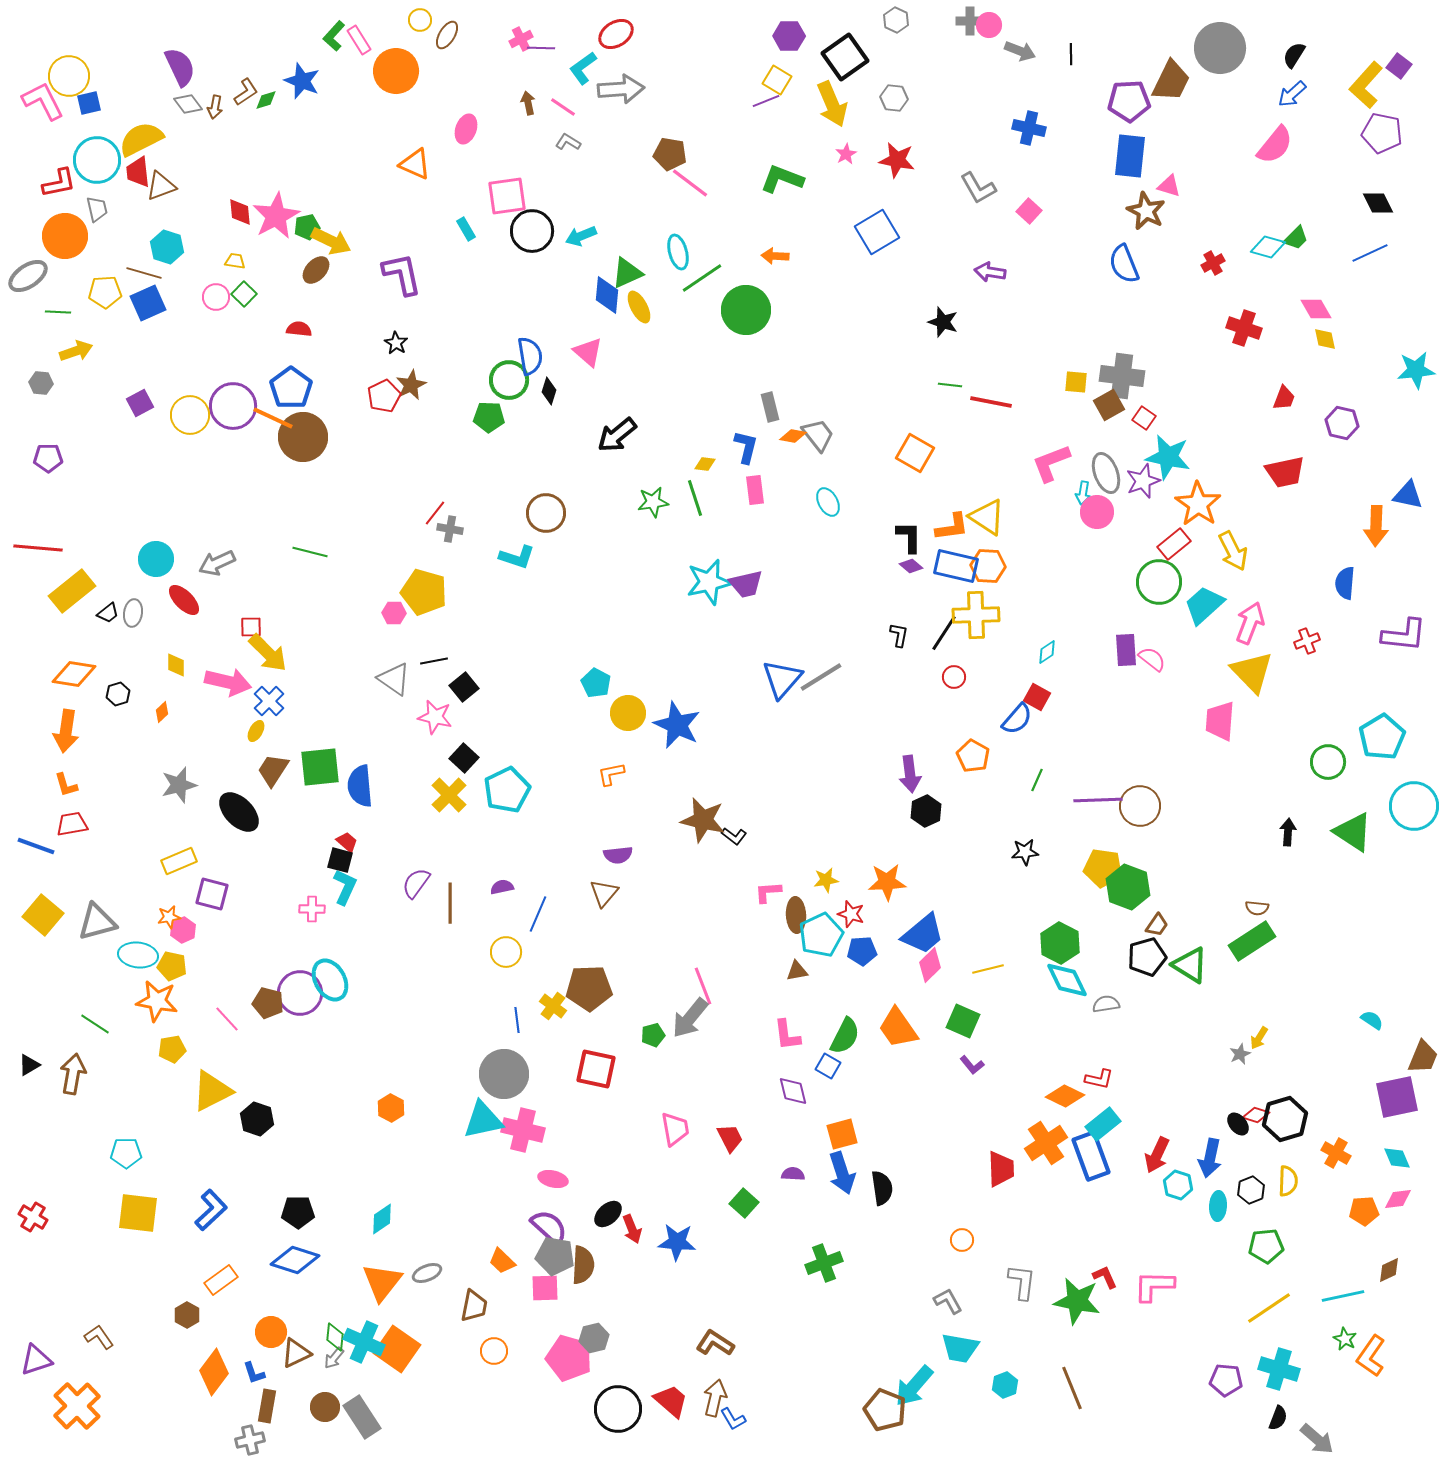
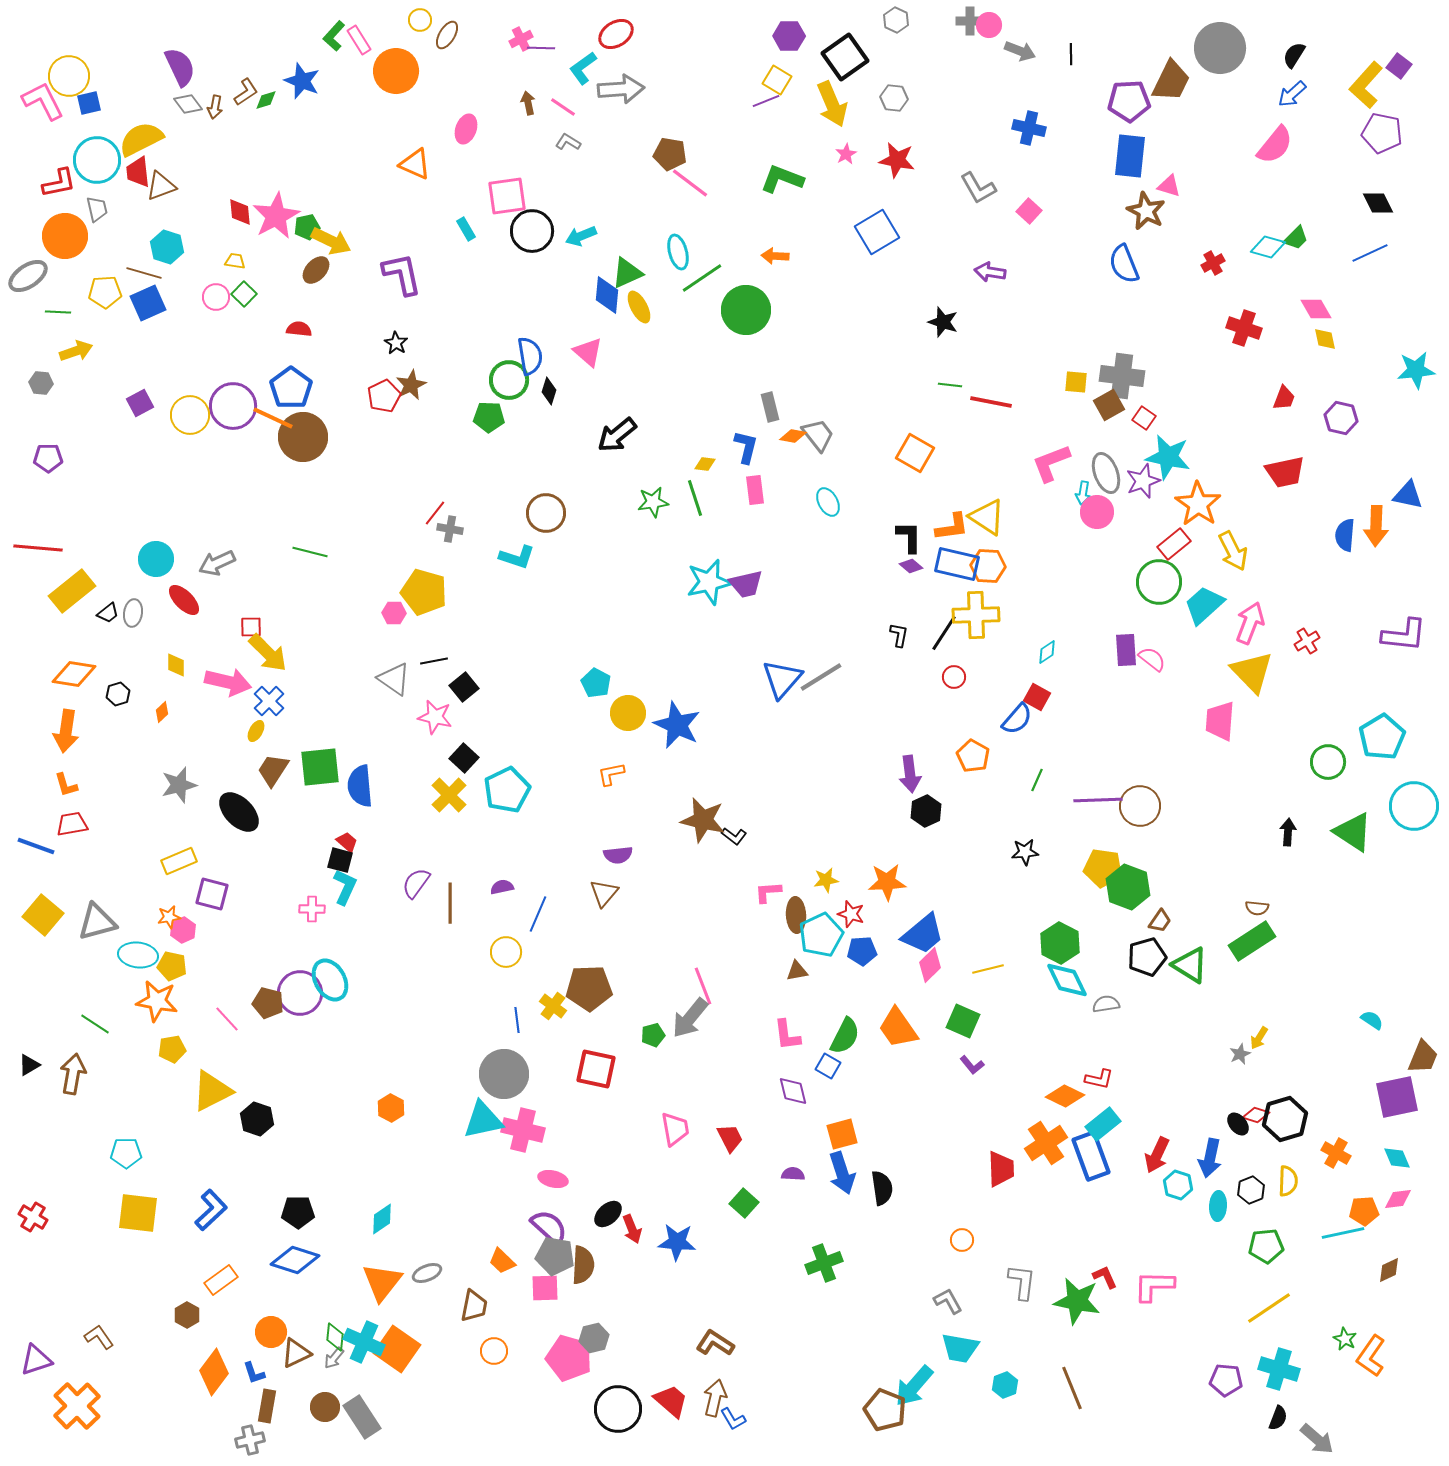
purple hexagon at (1342, 423): moved 1 px left, 5 px up
blue rectangle at (956, 566): moved 1 px right, 2 px up
blue semicircle at (1345, 583): moved 48 px up
red cross at (1307, 641): rotated 10 degrees counterclockwise
brown trapezoid at (1157, 925): moved 3 px right, 4 px up
cyan line at (1343, 1296): moved 63 px up
